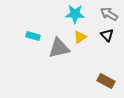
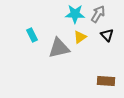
gray arrow: moved 11 px left; rotated 90 degrees clockwise
cyan rectangle: moved 1 px left, 1 px up; rotated 48 degrees clockwise
brown rectangle: rotated 24 degrees counterclockwise
